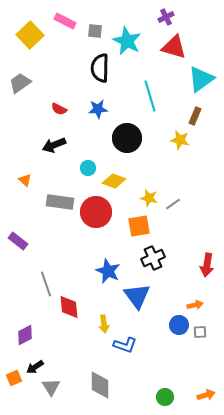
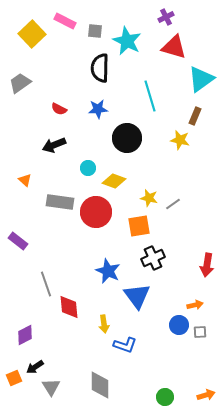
yellow square at (30, 35): moved 2 px right, 1 px up
